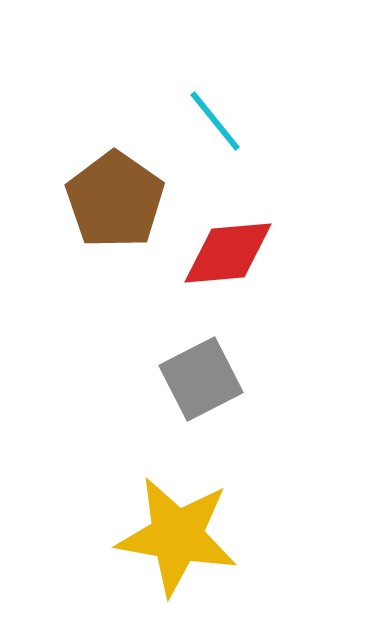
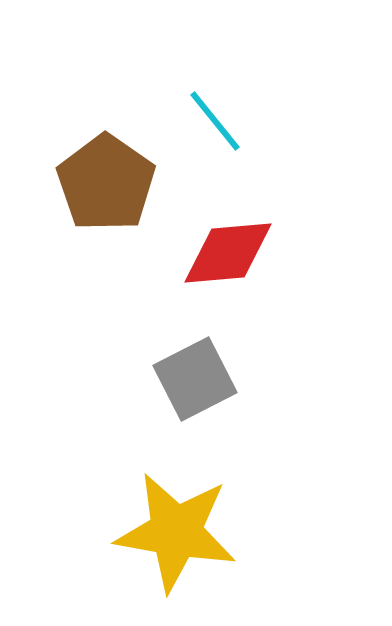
brown pentagon: moved 9 px left, 17 px up
gray square: moved 6 px left
yellow star: moved 1 px left, 4 px up
